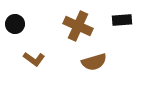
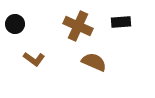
black rectangle: moved 1 px left, 2 px down
brown semicircle: rotated 140 degrees counterclockwise
